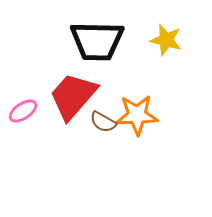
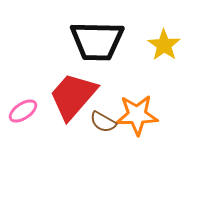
yellow star: moved 2 px left, 5 px down; rotated 20 degrees clockwise
